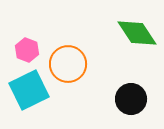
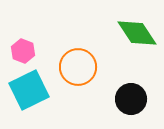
pink hexagon: moved 4 px left, 1 px down
orange circle: moved 10 px right, 3 px down
